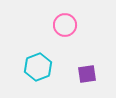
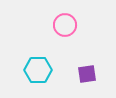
cyan hexagon: moved 3 px down; rotated 20 degrees clockwise
